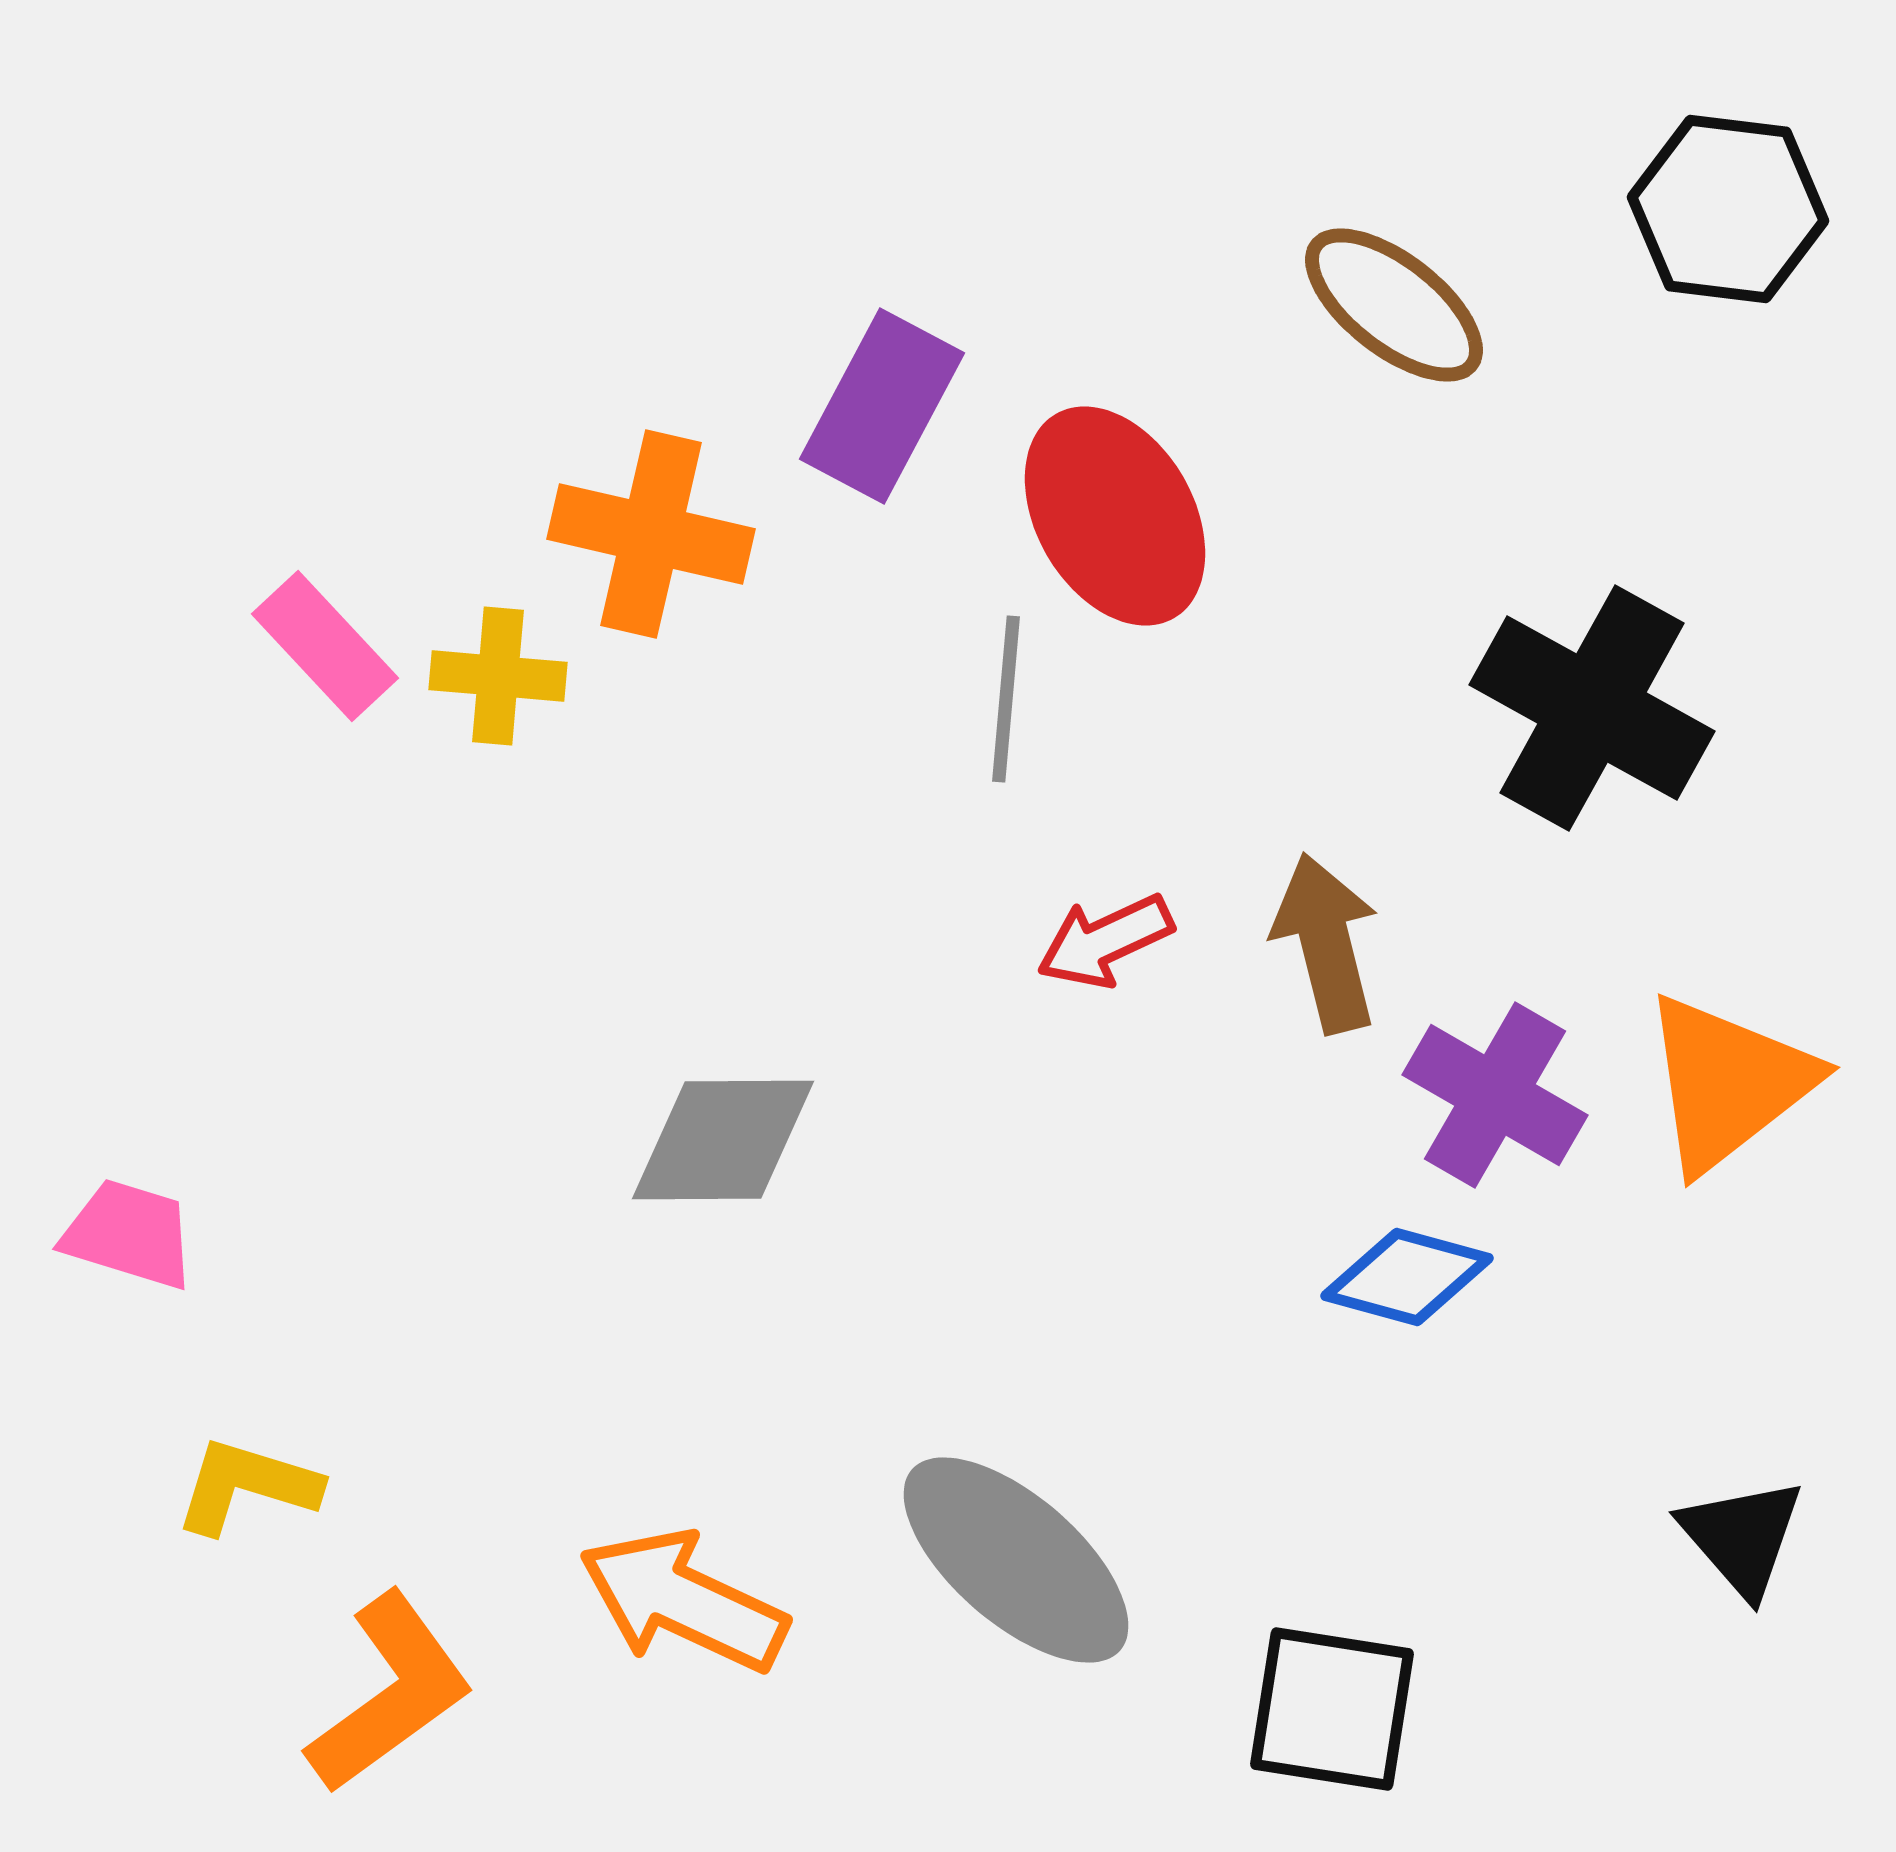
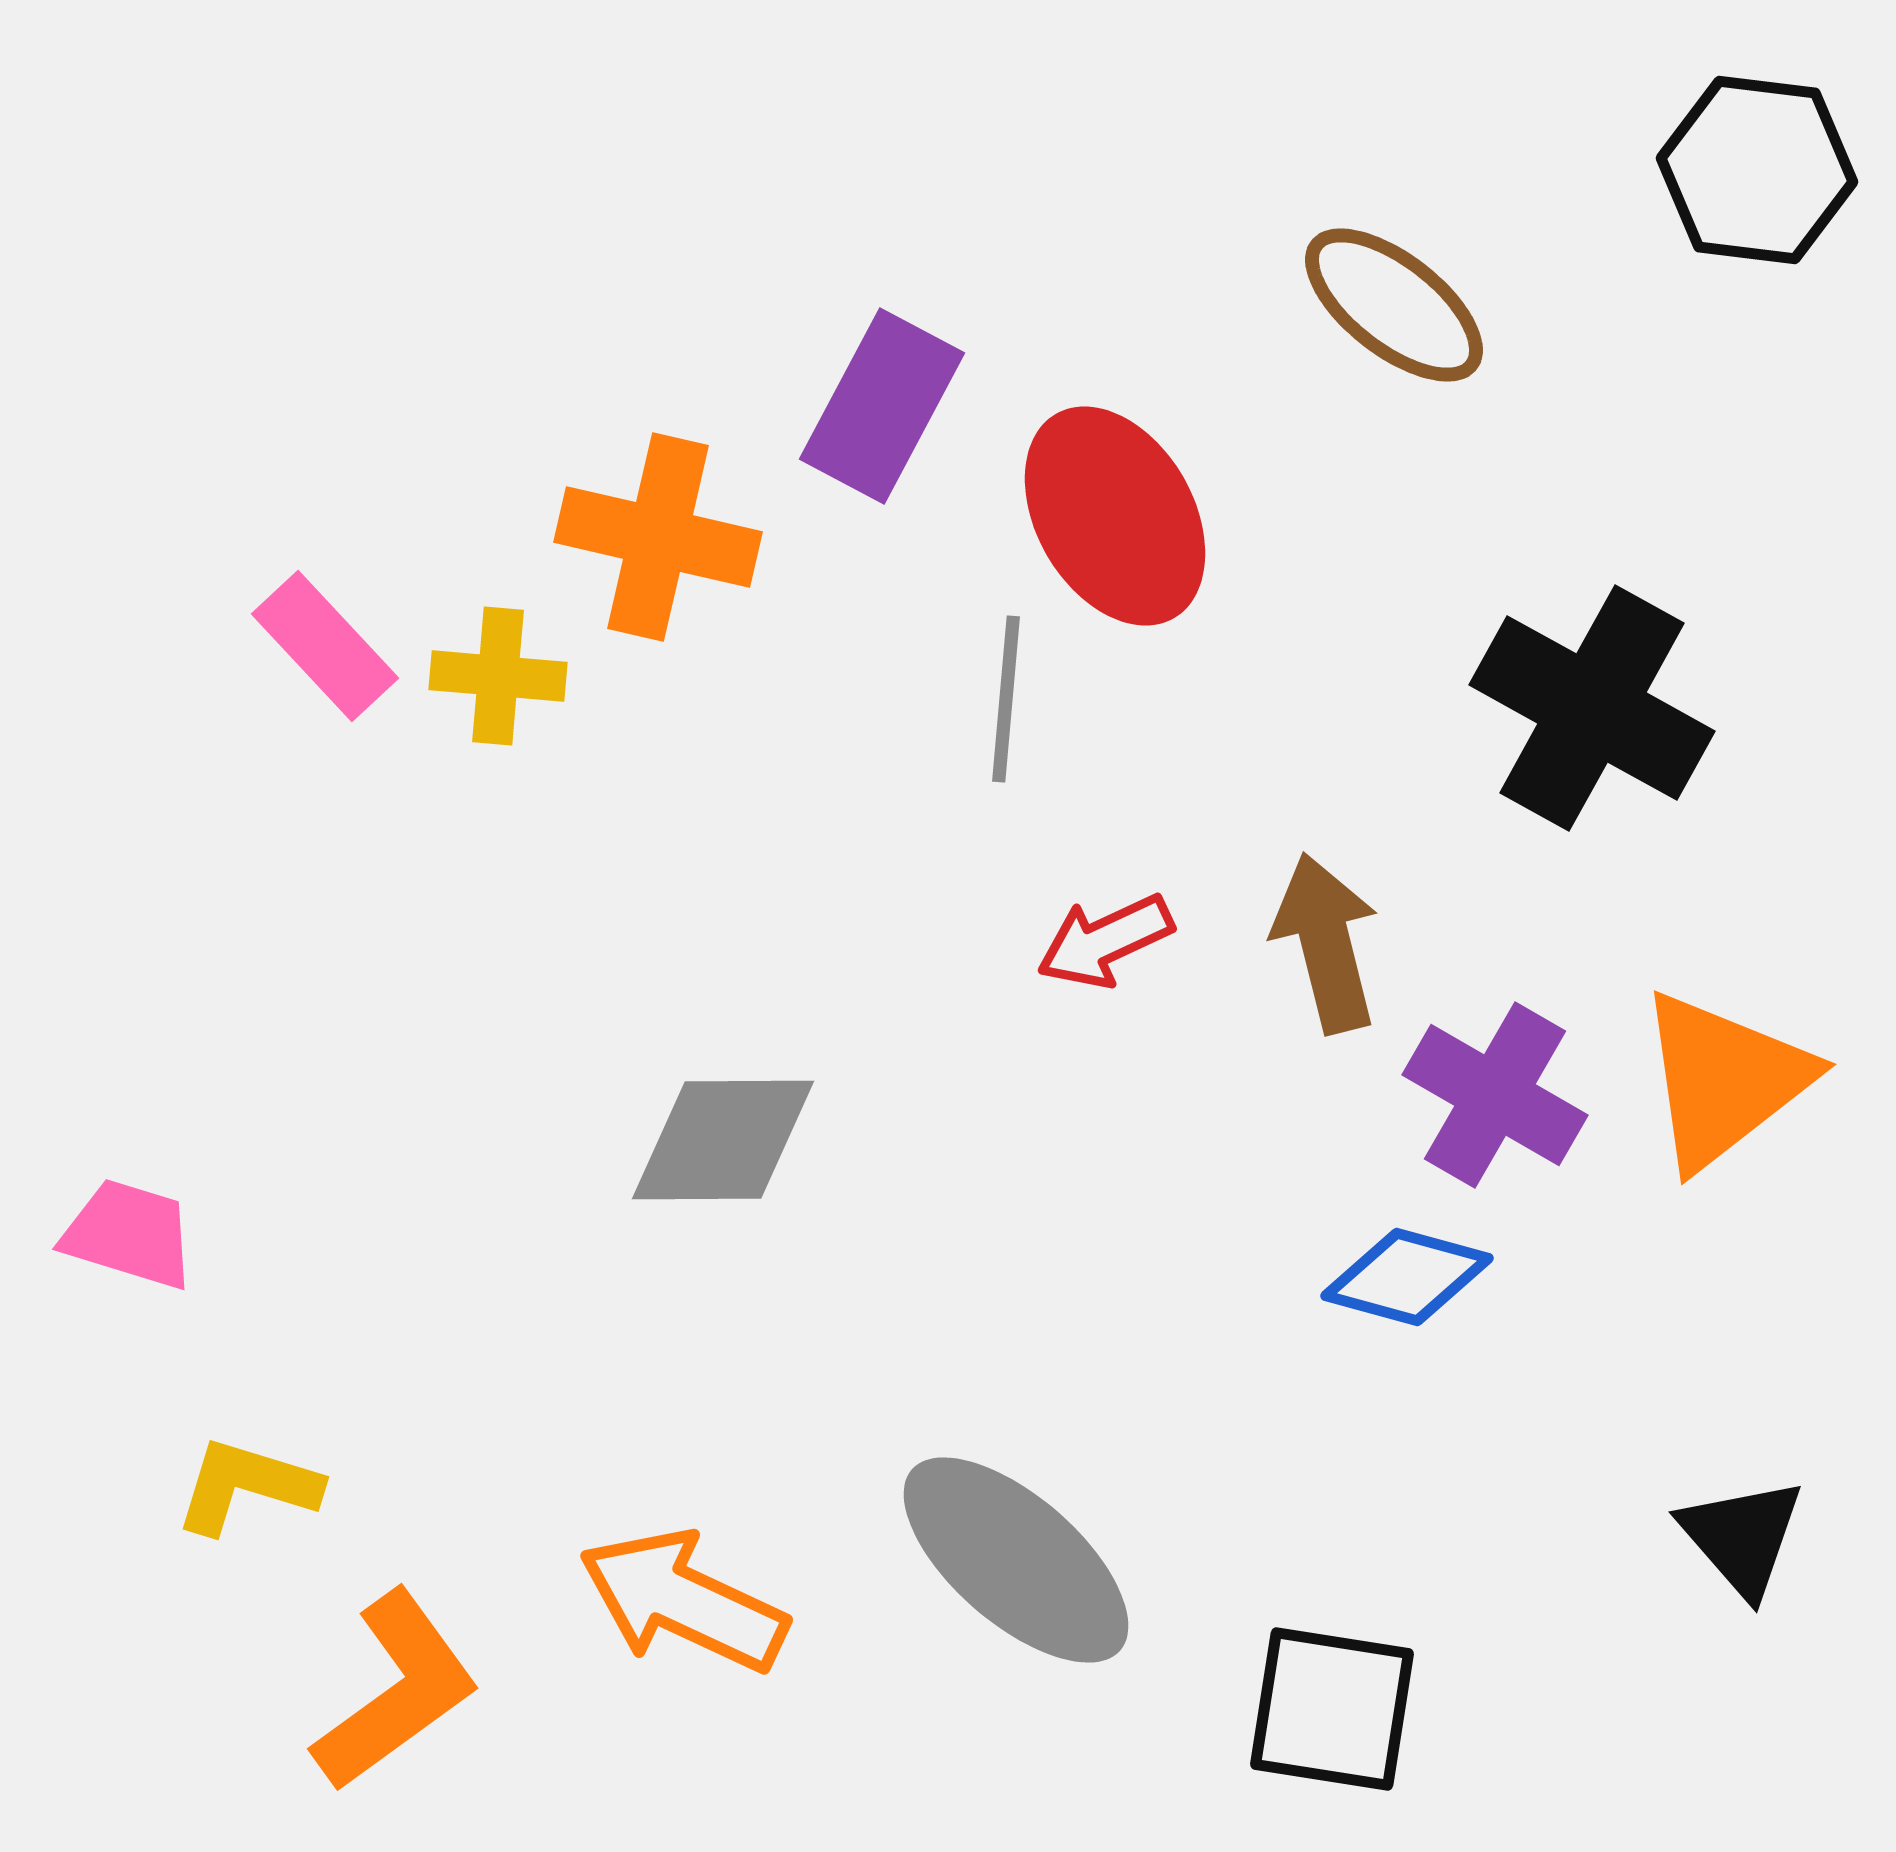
black hexagon: moved 29 px right, 39 px up
orange cross: moved 7 px right, 3 px down
orange triangle: moved 4 px left, 3 px up
orange L-shape: moved 6 px right, 2 px up
